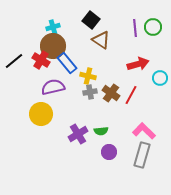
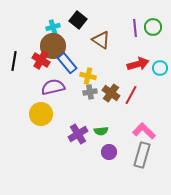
black square: moved 13 px left
black line: rotated 42 degrees counterclockwise
cyan circle: moved 10 px up
